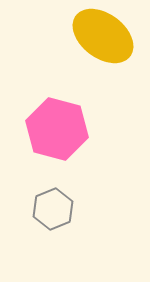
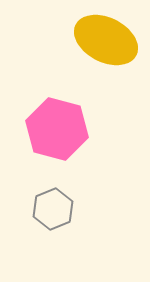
yellow ellipse: moved 3 px right, 4 px down; rotated 10 degrees counterclockwise
